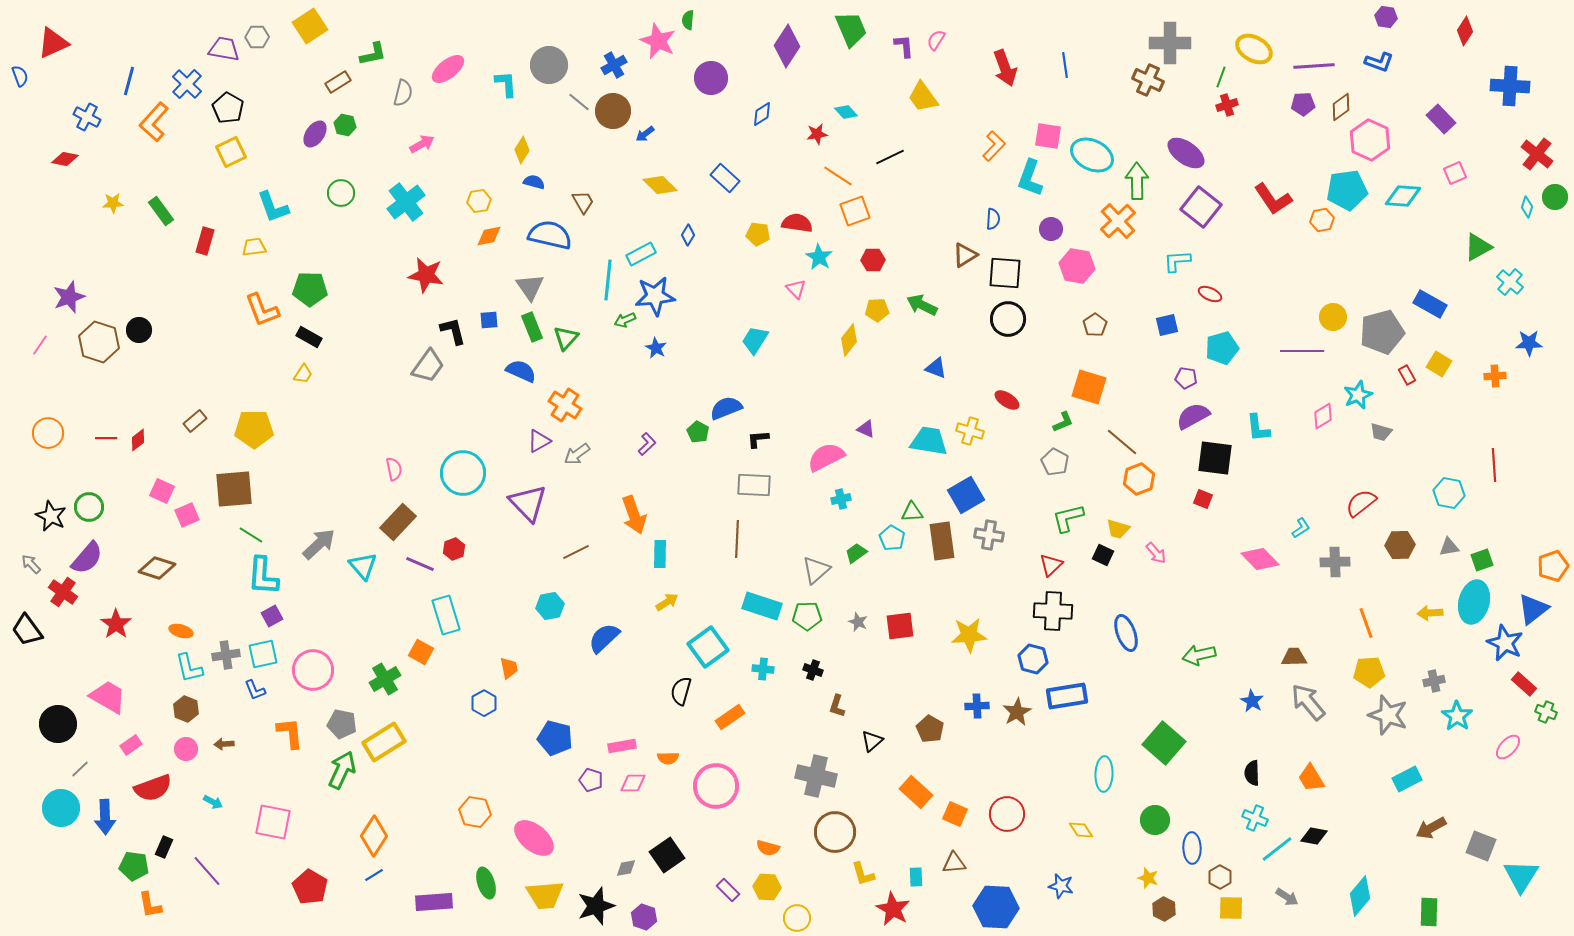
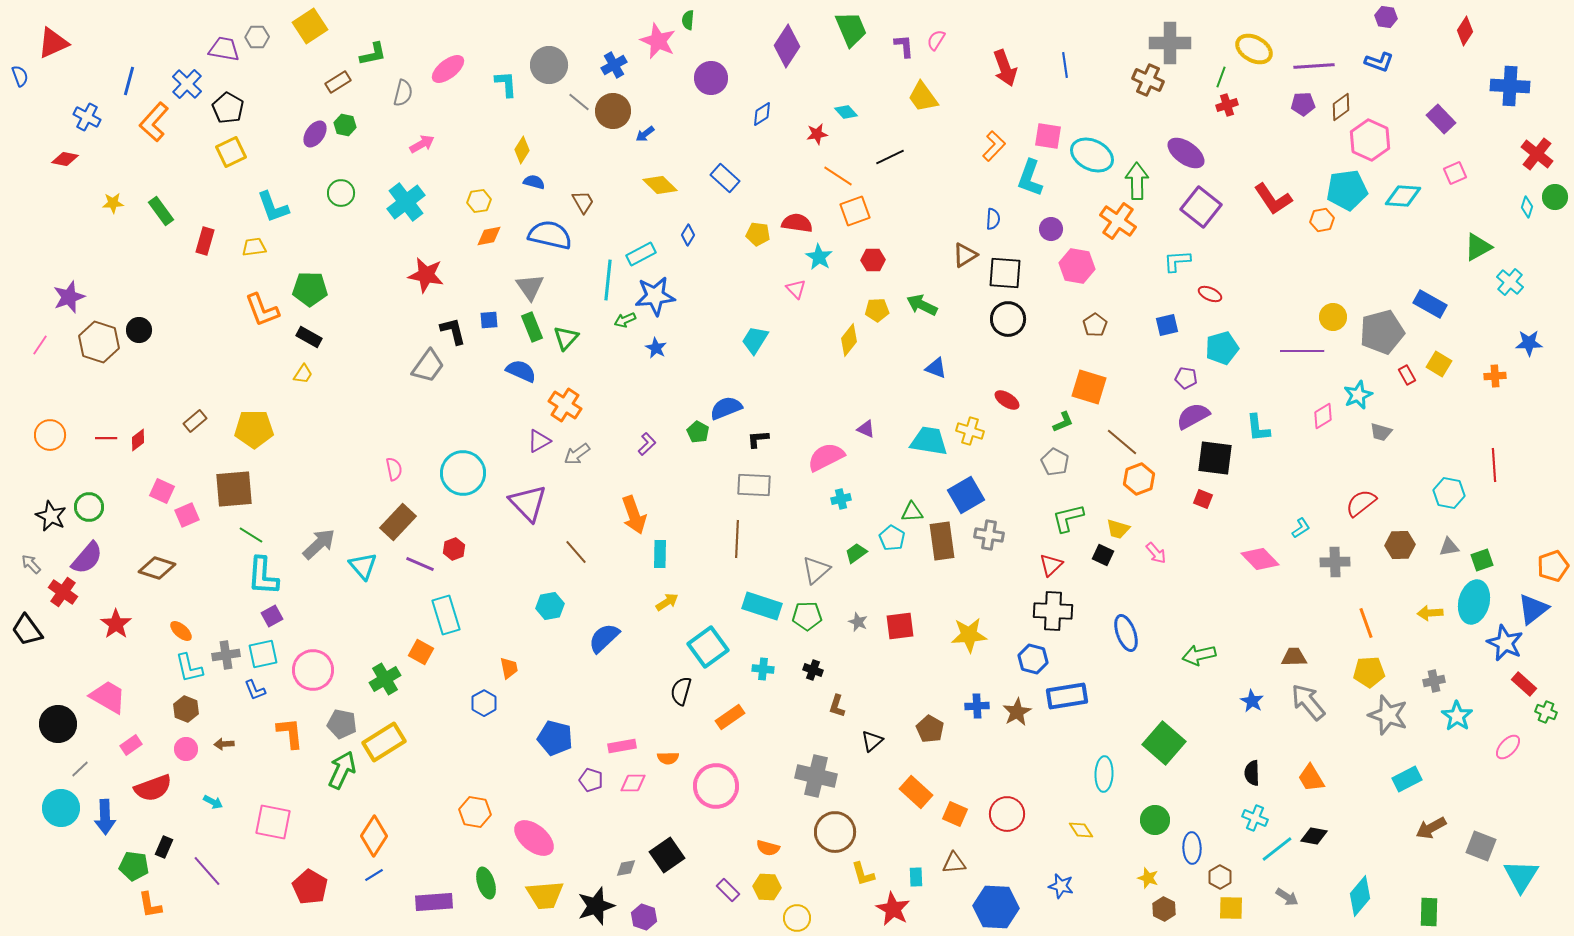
orange cross at (1118, 221): rotated 12 degrees counterclockwise
orange circle at (48, 433): moved 2 px right, 2 px down
brown line at (576, 552): rotated 76 degrees clockwise
orange ellipse at (181, 631): rotated 25 degrees clockwise
